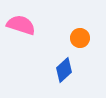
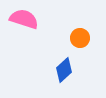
pink semicircle: moved 3 px right, 6 px up
